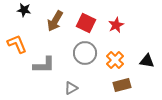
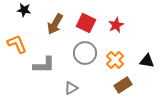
brown arrow: moved 3 px down
brown rectangle: moved 1 px right; rotated 18 degrees counterclockwise
